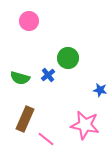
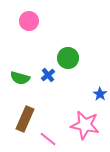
blue star: moved 4 px down; rotated 24 degrees clockwise
pink line: moved 2 px right
